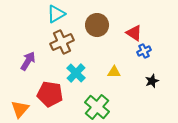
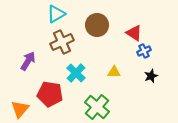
black star: moved 1 px left, 5 px up
